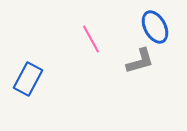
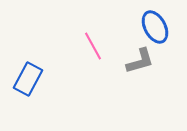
pink line: moved 2 px right, 7 px down
